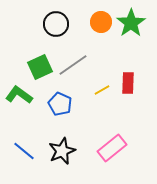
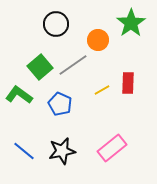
orange circle: moved 3 px left, 18 px down
green square: rotated 15 degrees counterclockwise
black star: rotated 12 degrees clockwise
